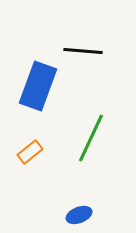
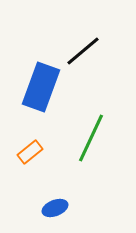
black line: rotated 45 degrees counterclockwise
blue rectangle: moved 3 px right, 1 px down
blue ellipse: moved 24 px left, 7 px up
